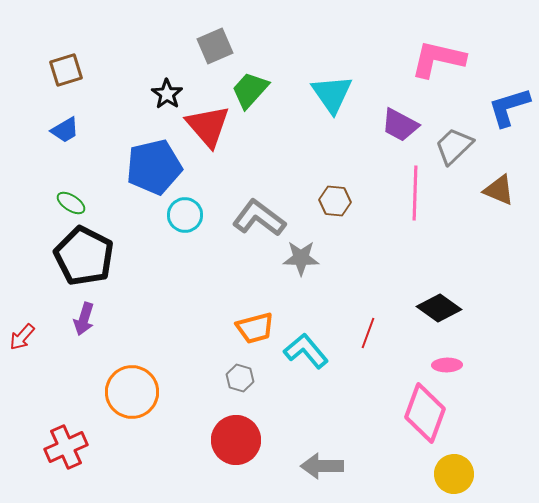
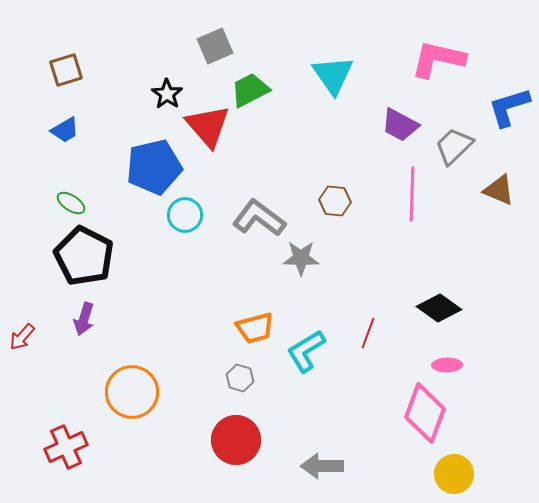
green trapezoid: rotated 21 degrees clockwise
cyan triangle: moved 1 px right, 19 px up
pink line: moved 3 px left, 1 px down
cyan L-shape: rotated 81 degrees counterclockwise
